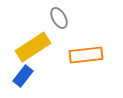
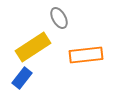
blue rectangle: moved 1 px left, 2 px down
